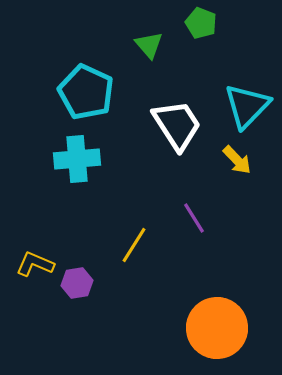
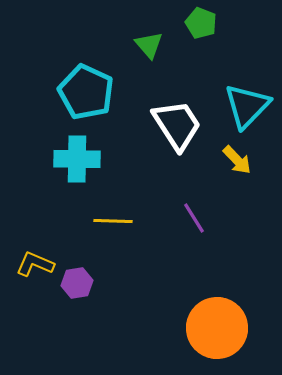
cyan cross: rotated 6 degrees clockwise
yellow line: moved 21 px left, 24 px up; rotated 60 degrees clockwise
